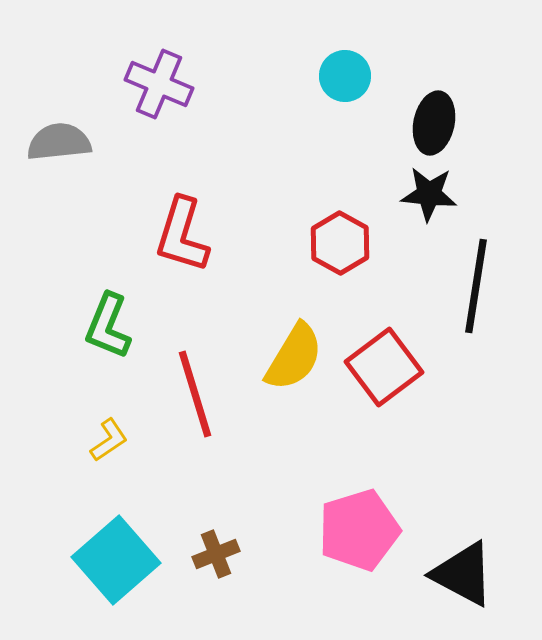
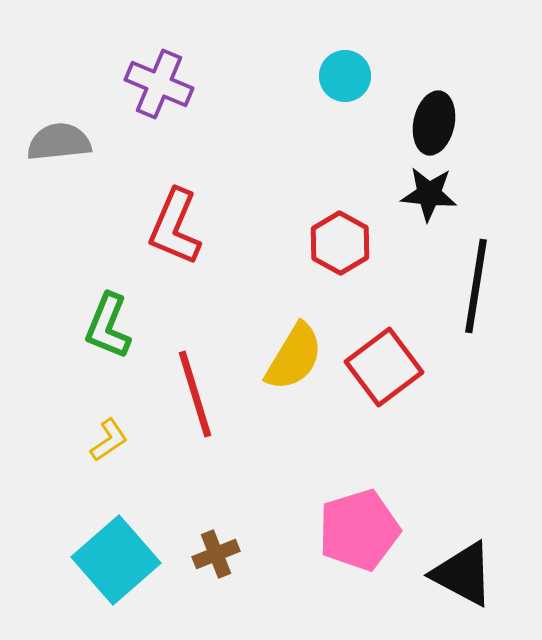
red L-shape: moved 7 px left, 8 px up; rotated 6 degrees clockwise
